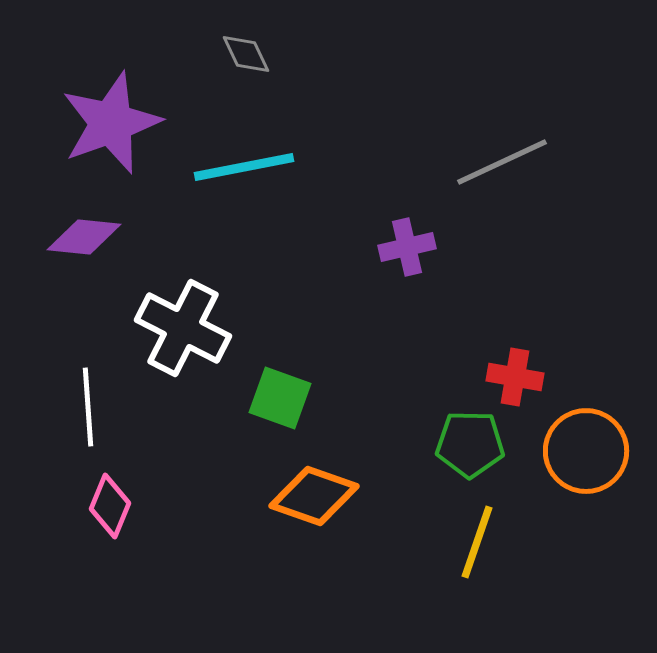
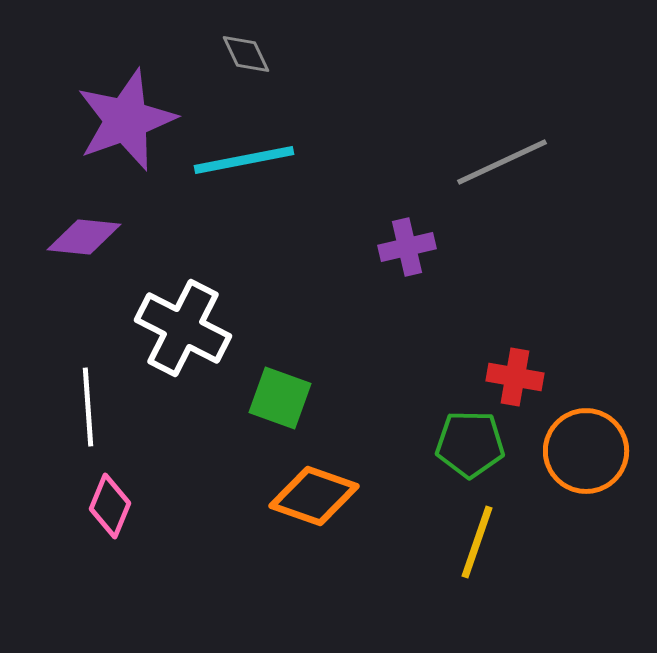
purple star: moved 15 px right, 3 px up
cyan line: moved 7 px up
